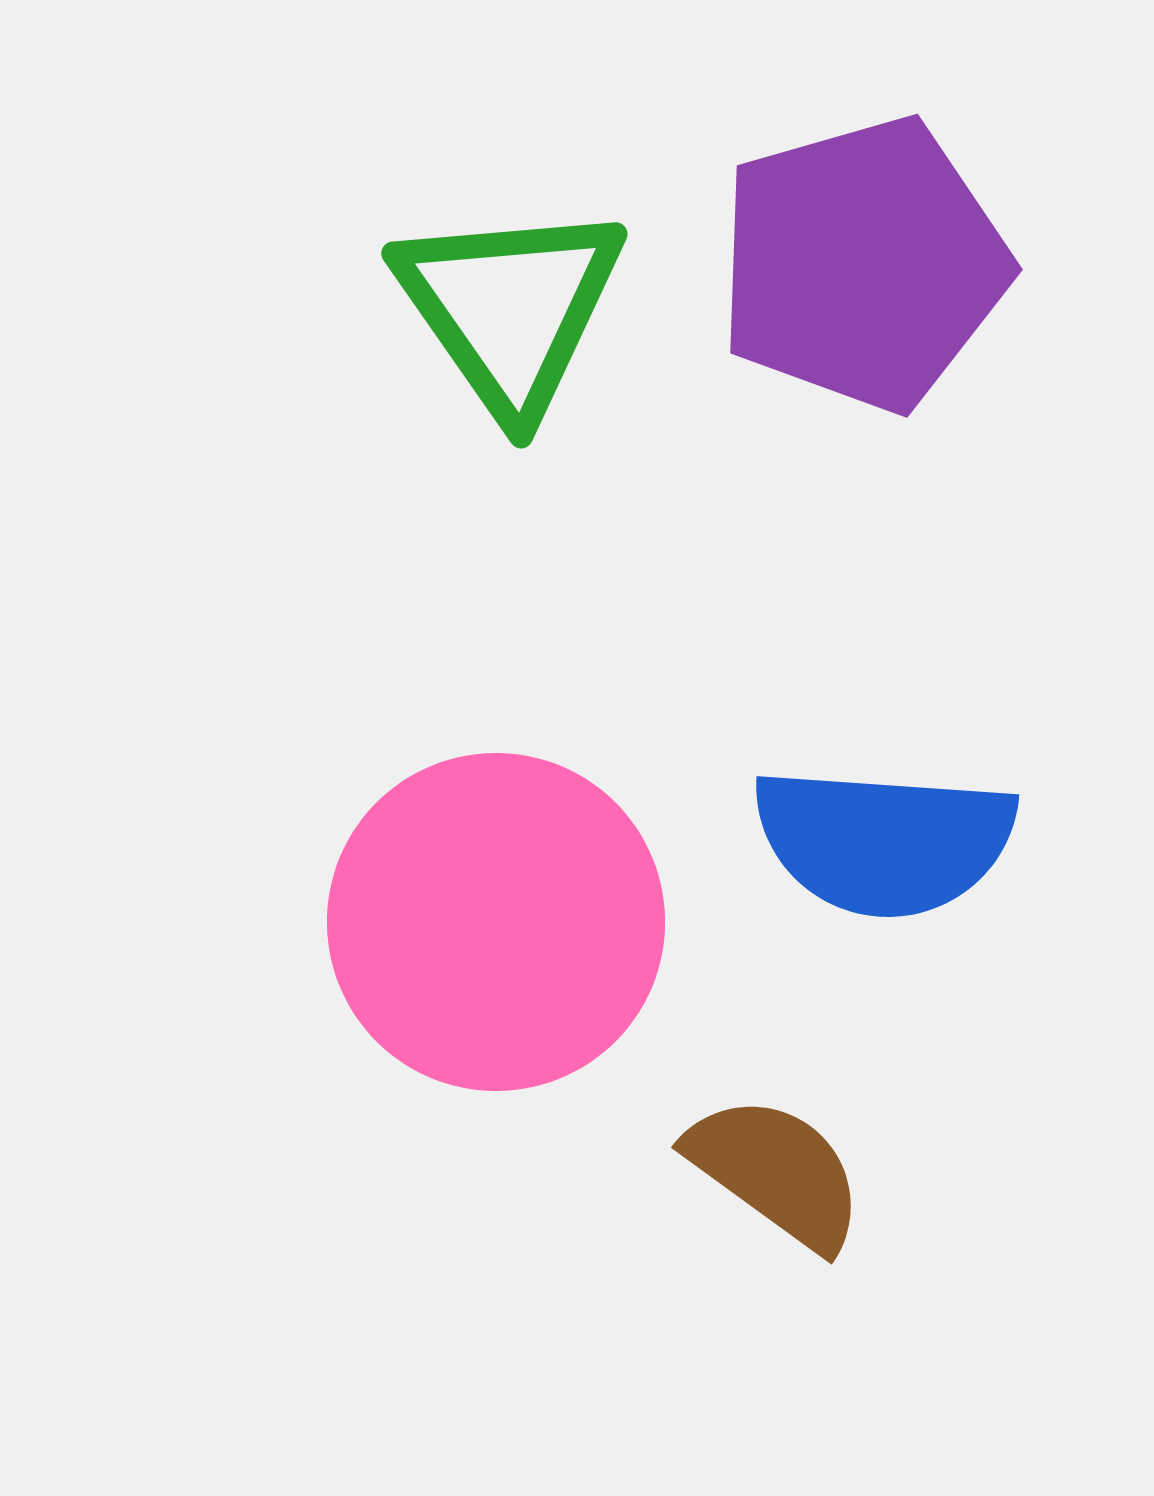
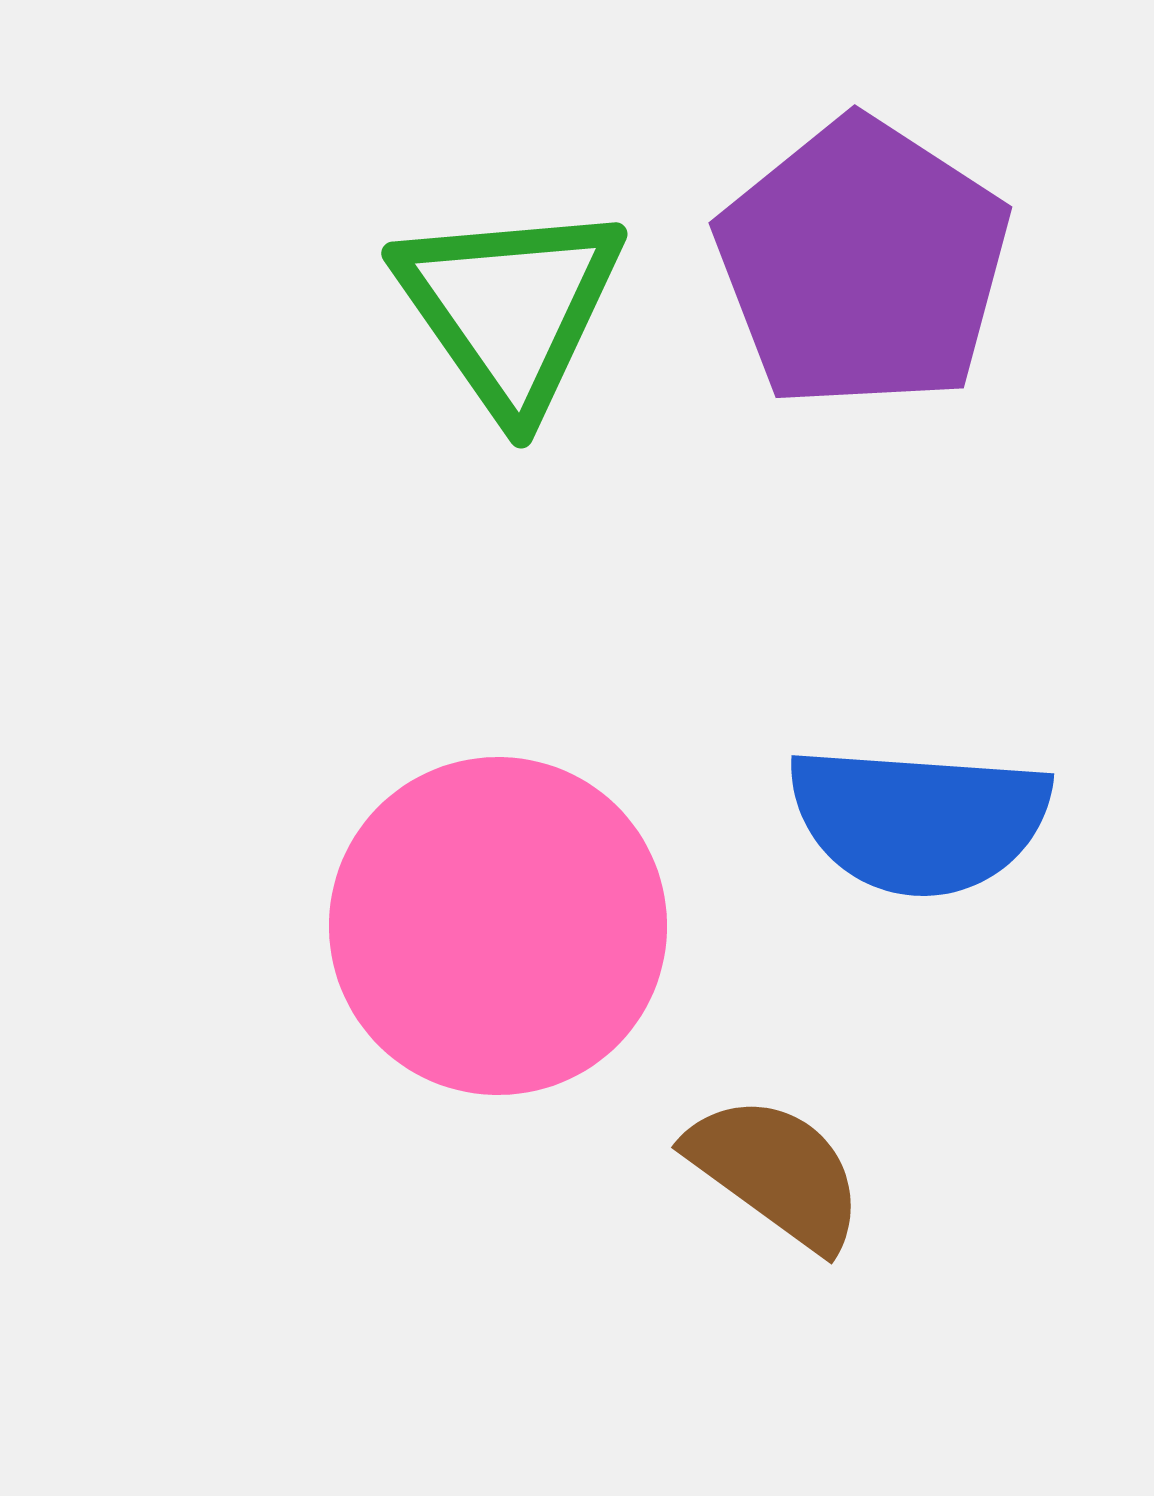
purple pentagon: rotated 23 degrees counterclockwise
blue semicircle: moved 35 px right, 21 px up
pink circle: moved 2 px right, 4 px down
